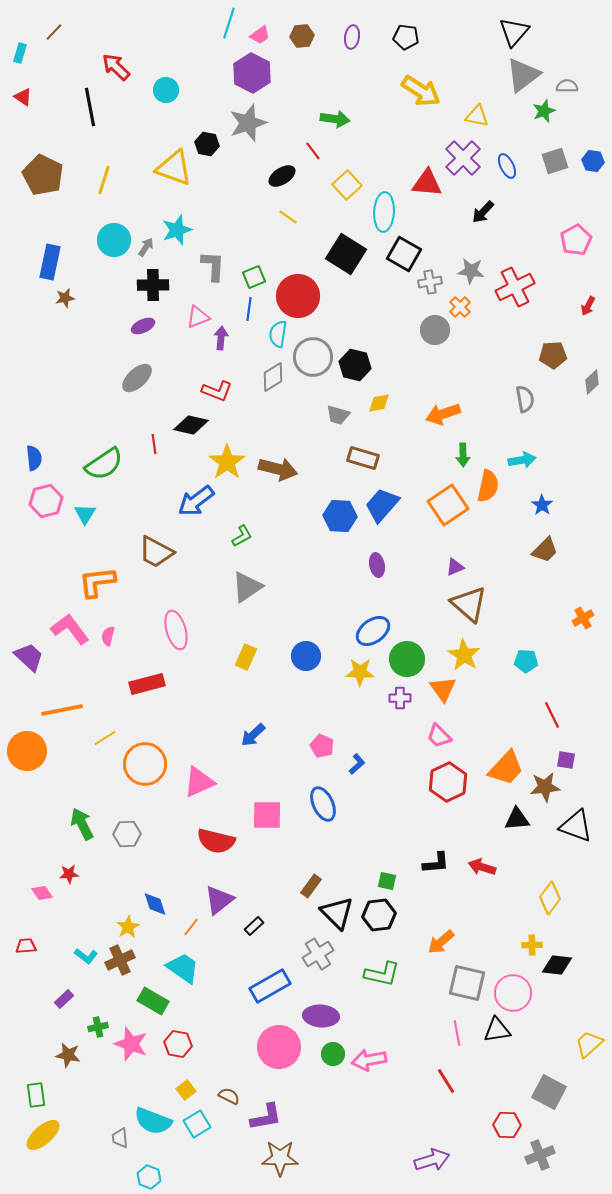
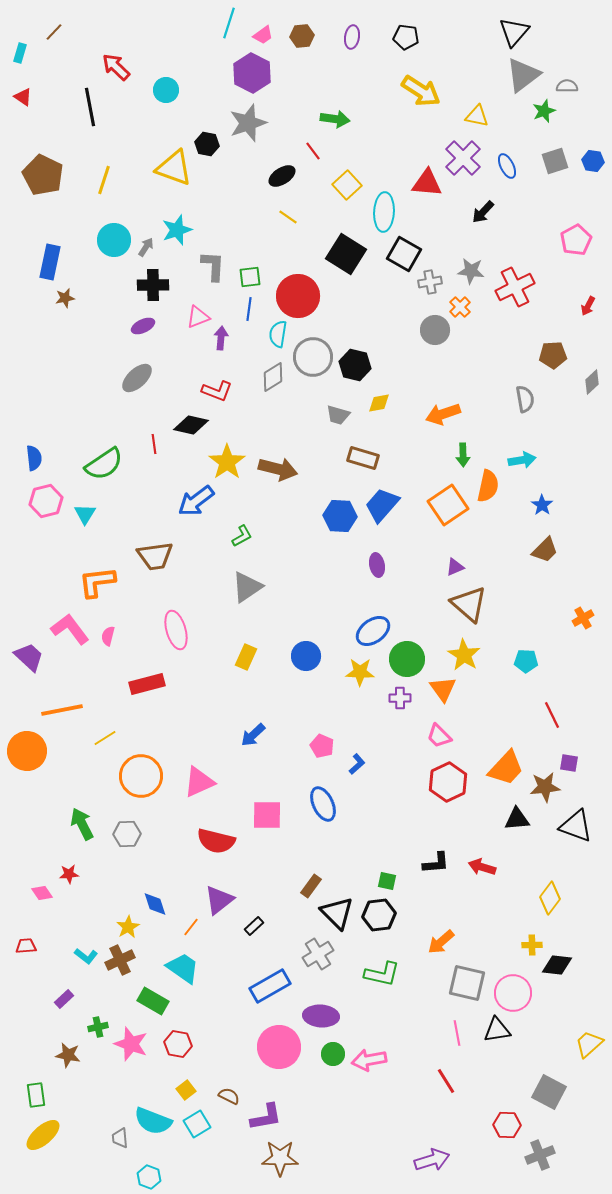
pink trapezoid at (260, 35): moved 3 px right
green square at (254, 277): moved 4 px left; rotated 15 degrees clockwise
brown trapezoid at (156, 552): moved 1 px left, 4 px down; rotated 36 degrees counterclockwise
purple square at (566, 760): moved 3 px right, 3 px down
orange circle at (145, 764): moved 4 px left, 12 px down
